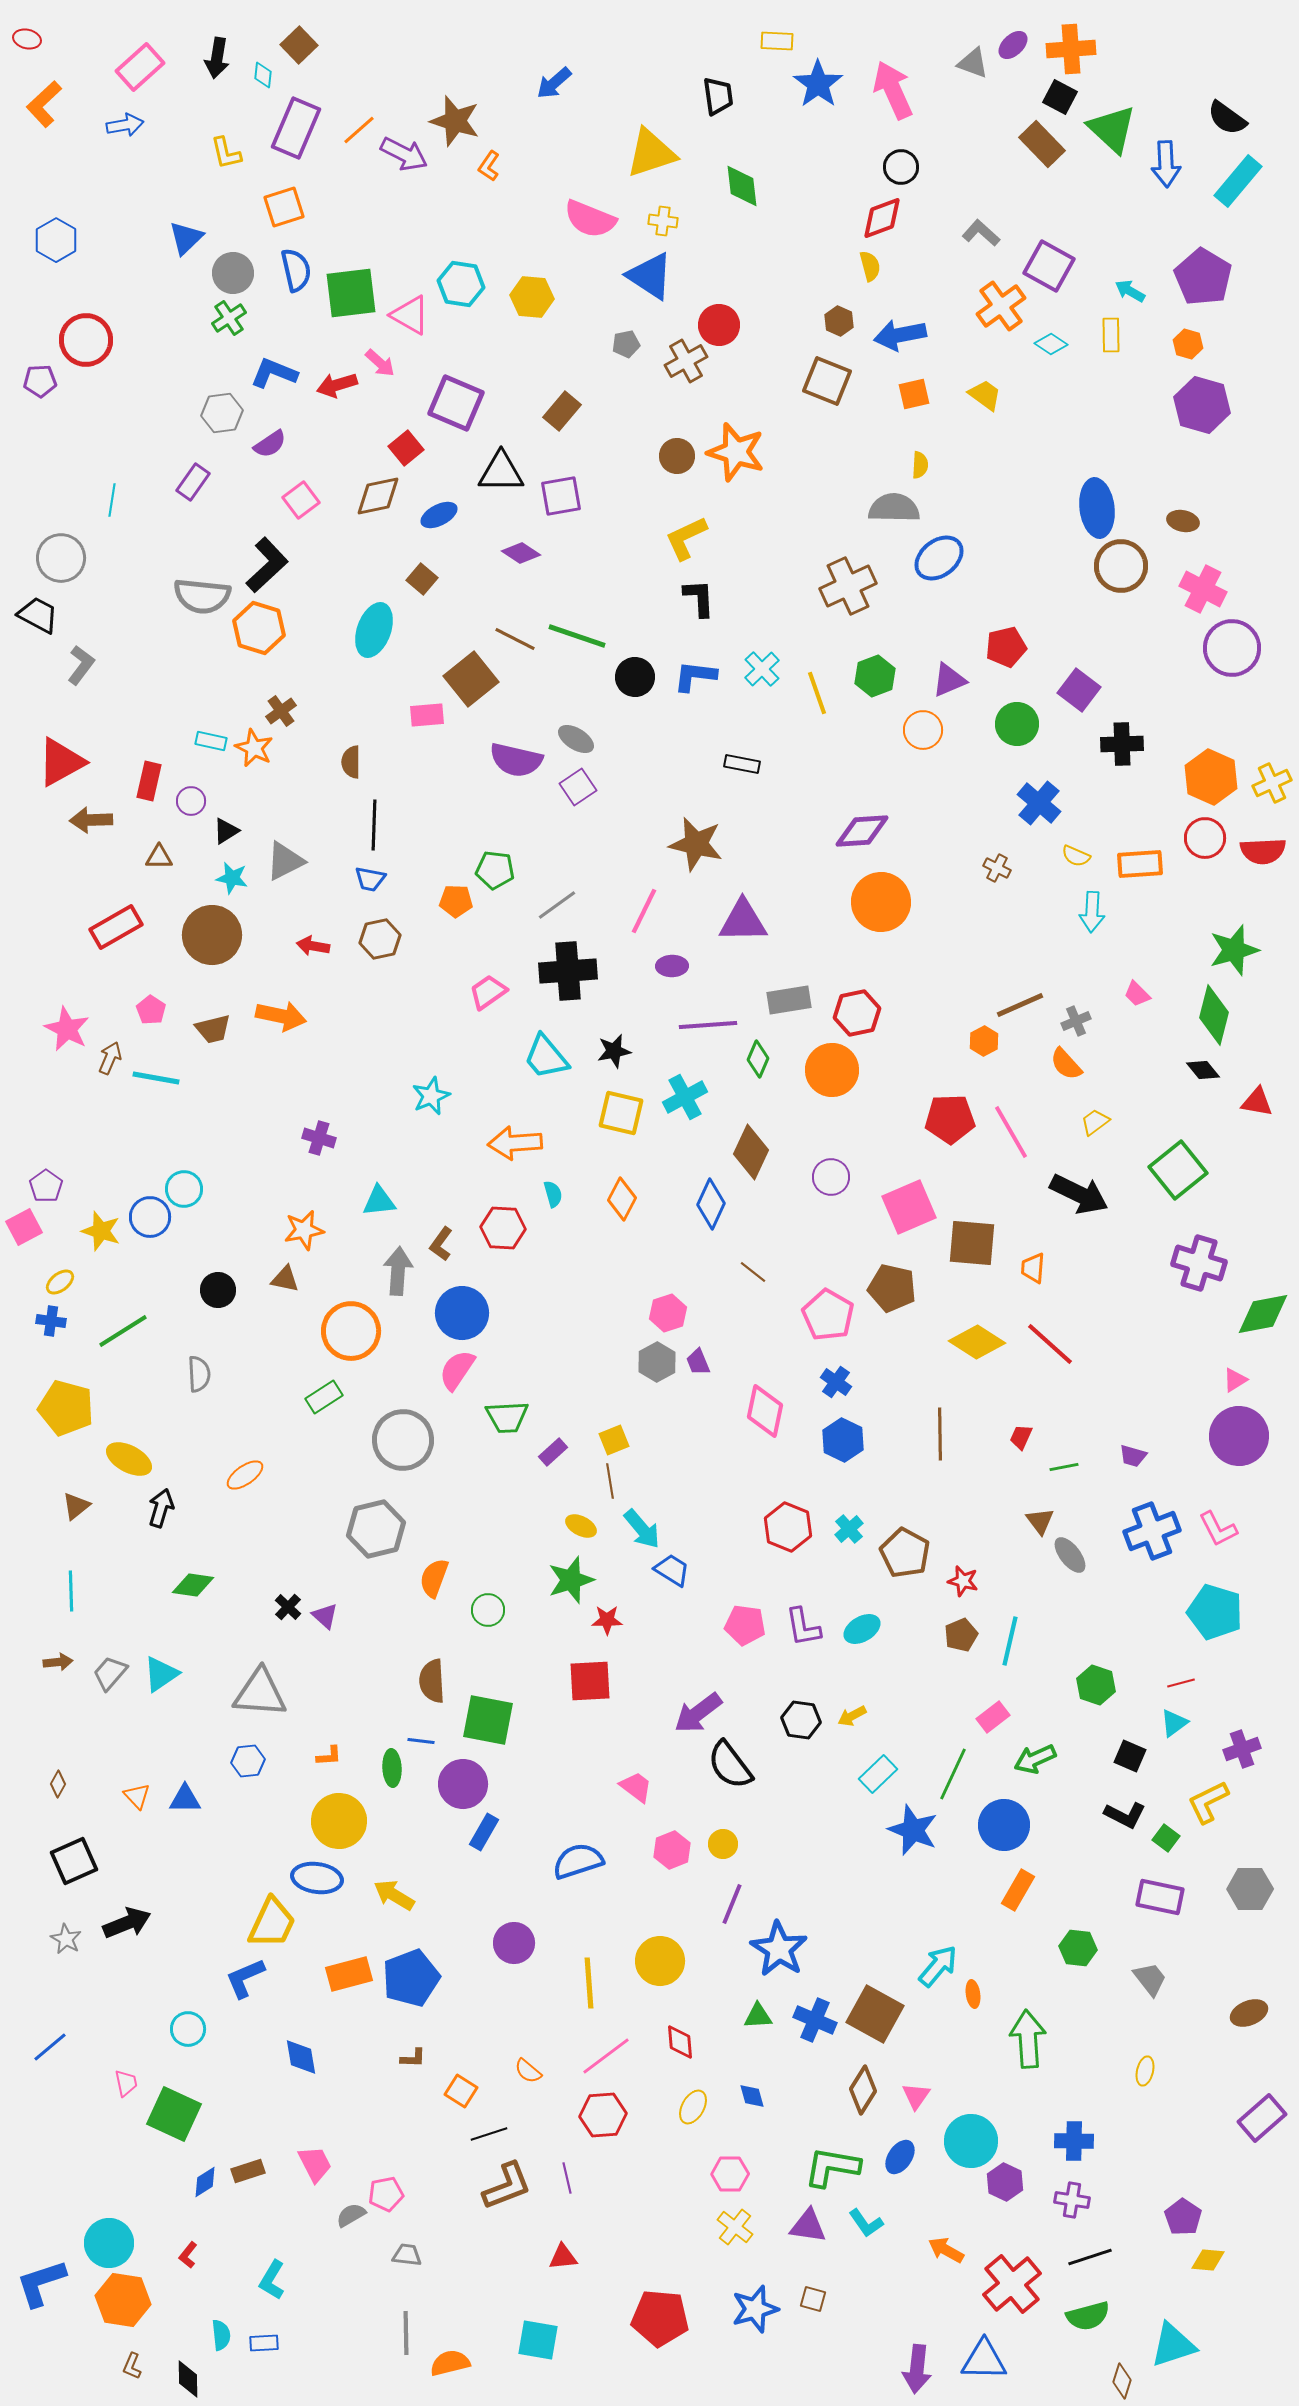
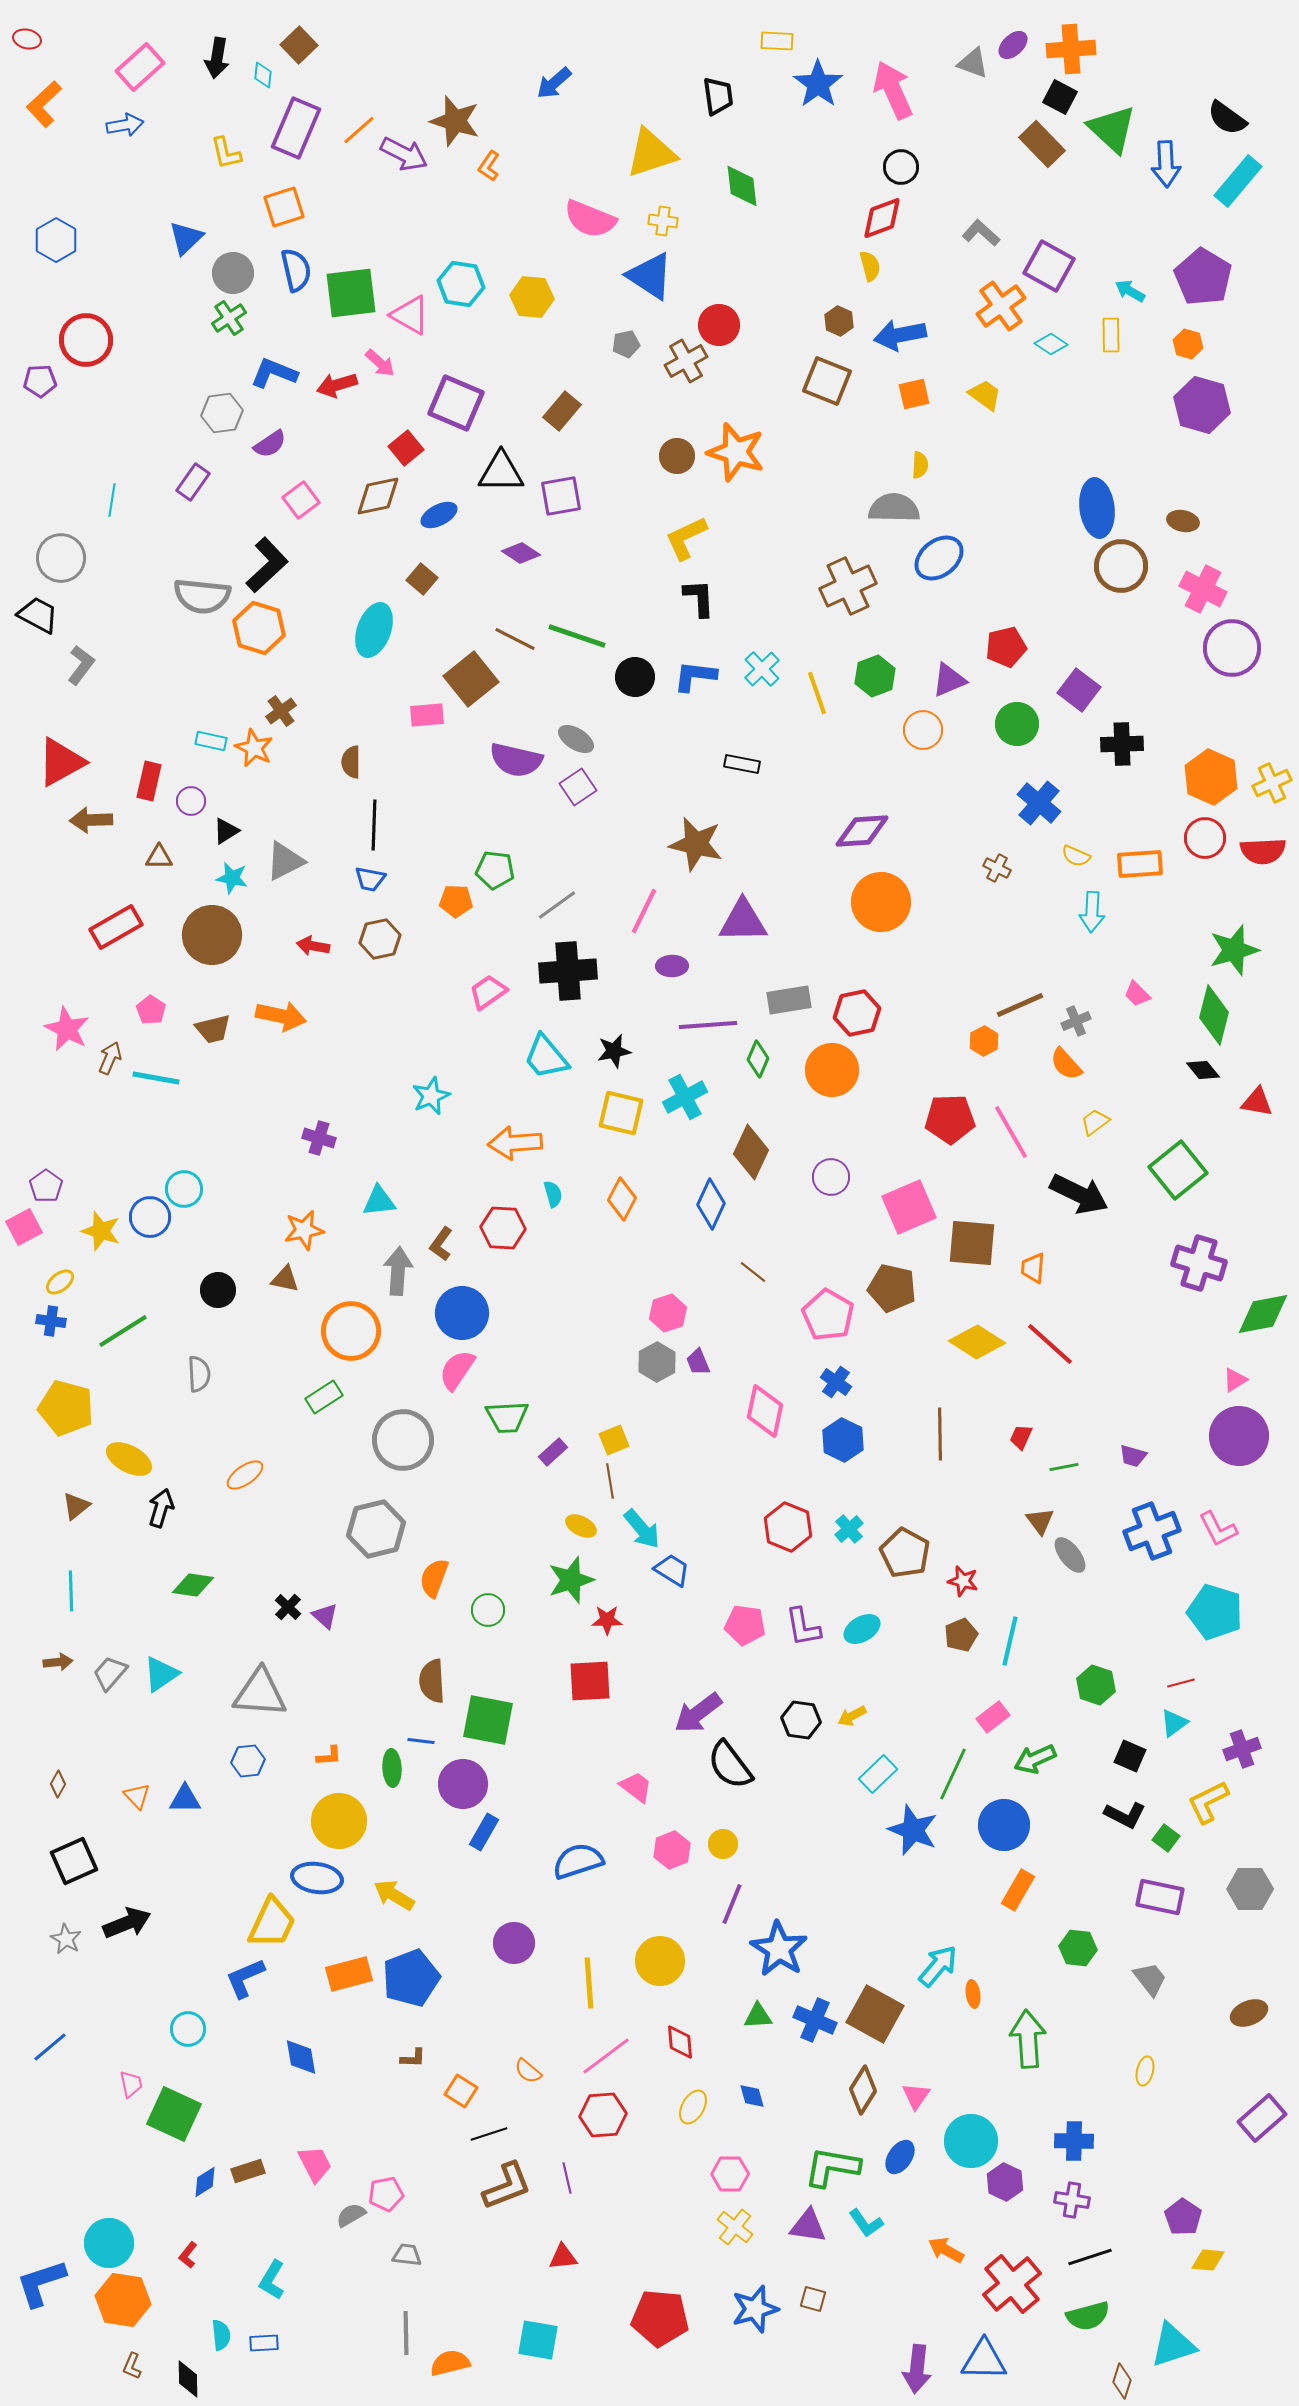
pink trapezoid at (126, 2083): moved 5 px right, 1 px down
